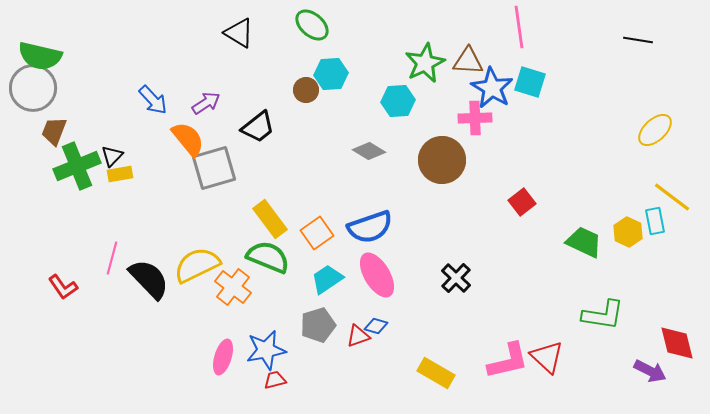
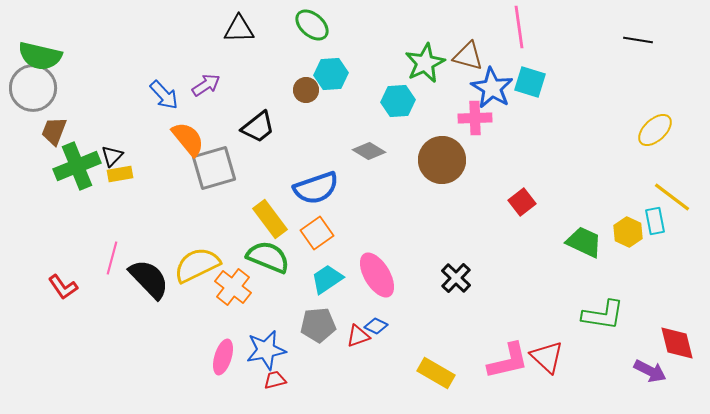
black triangle at (239, 33): moved 4 px up; rotated 32 degrees counterclockwise
brown triangle at (468, 61): moved 5 px up; rotated 12 degrees clockwise
blue arrow at (153, 100): moved 11 px right, 5 px up
purple arrow at (206, 103): moved 18 px up
blue semicircle at (370, 227): moved 54 px left, 39 px up
gray pentagon at (318, 325): rotated 12 degrees clockwise
blue diamond at (376, 326): rotated 10 degrees clockwise
